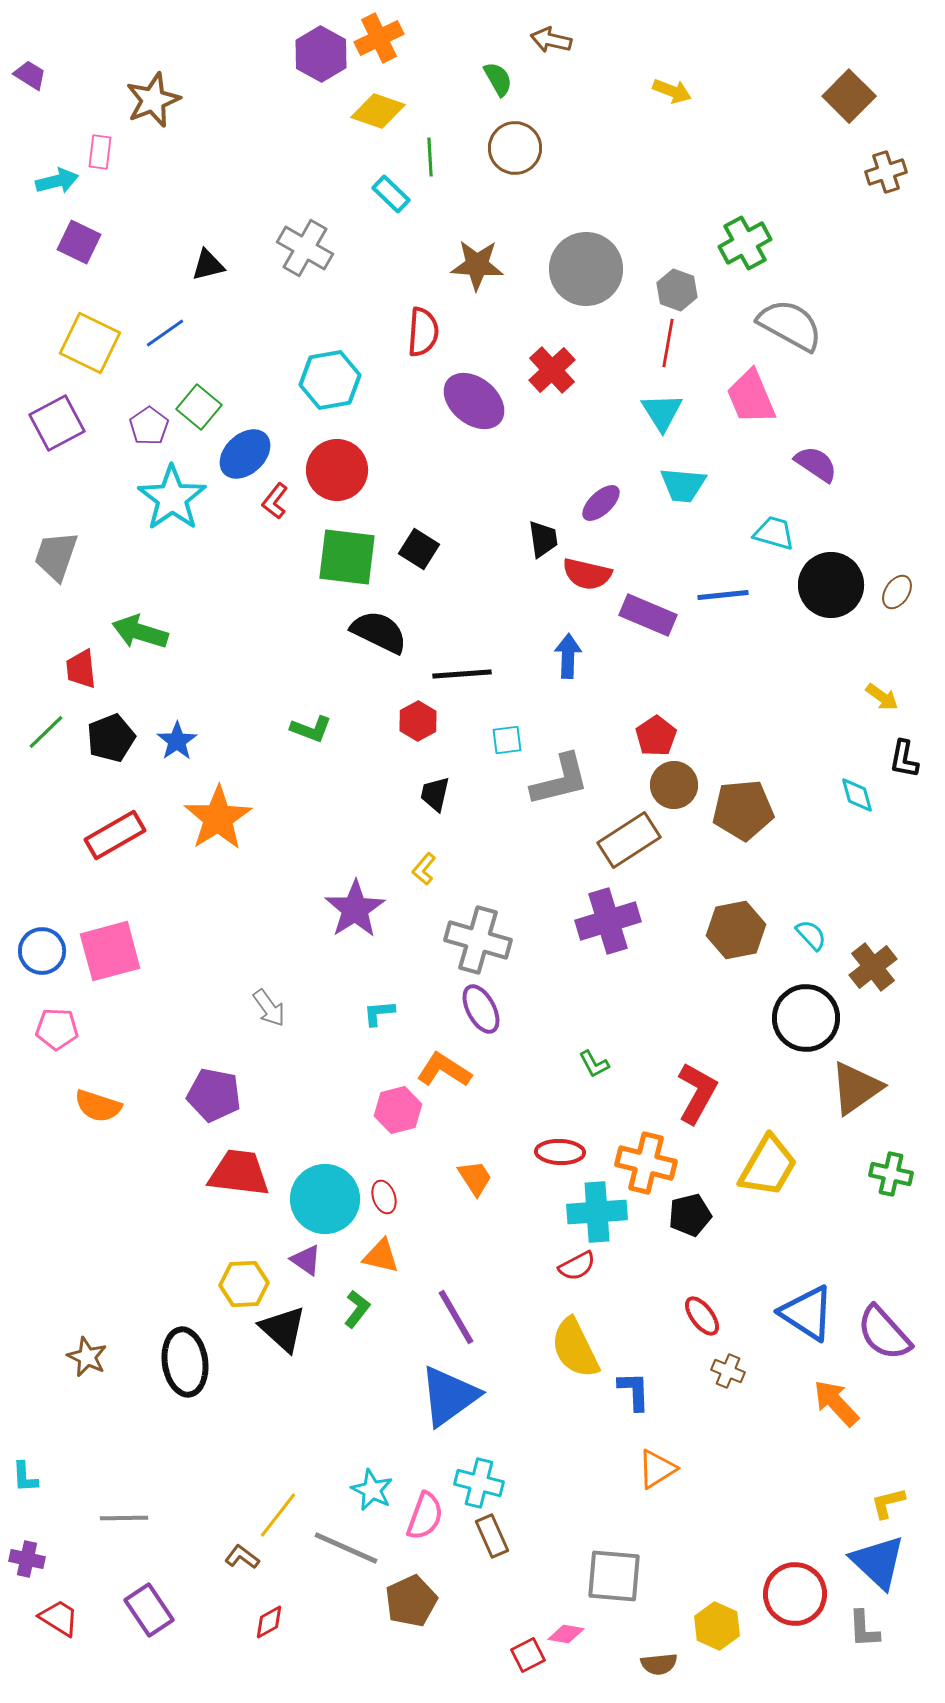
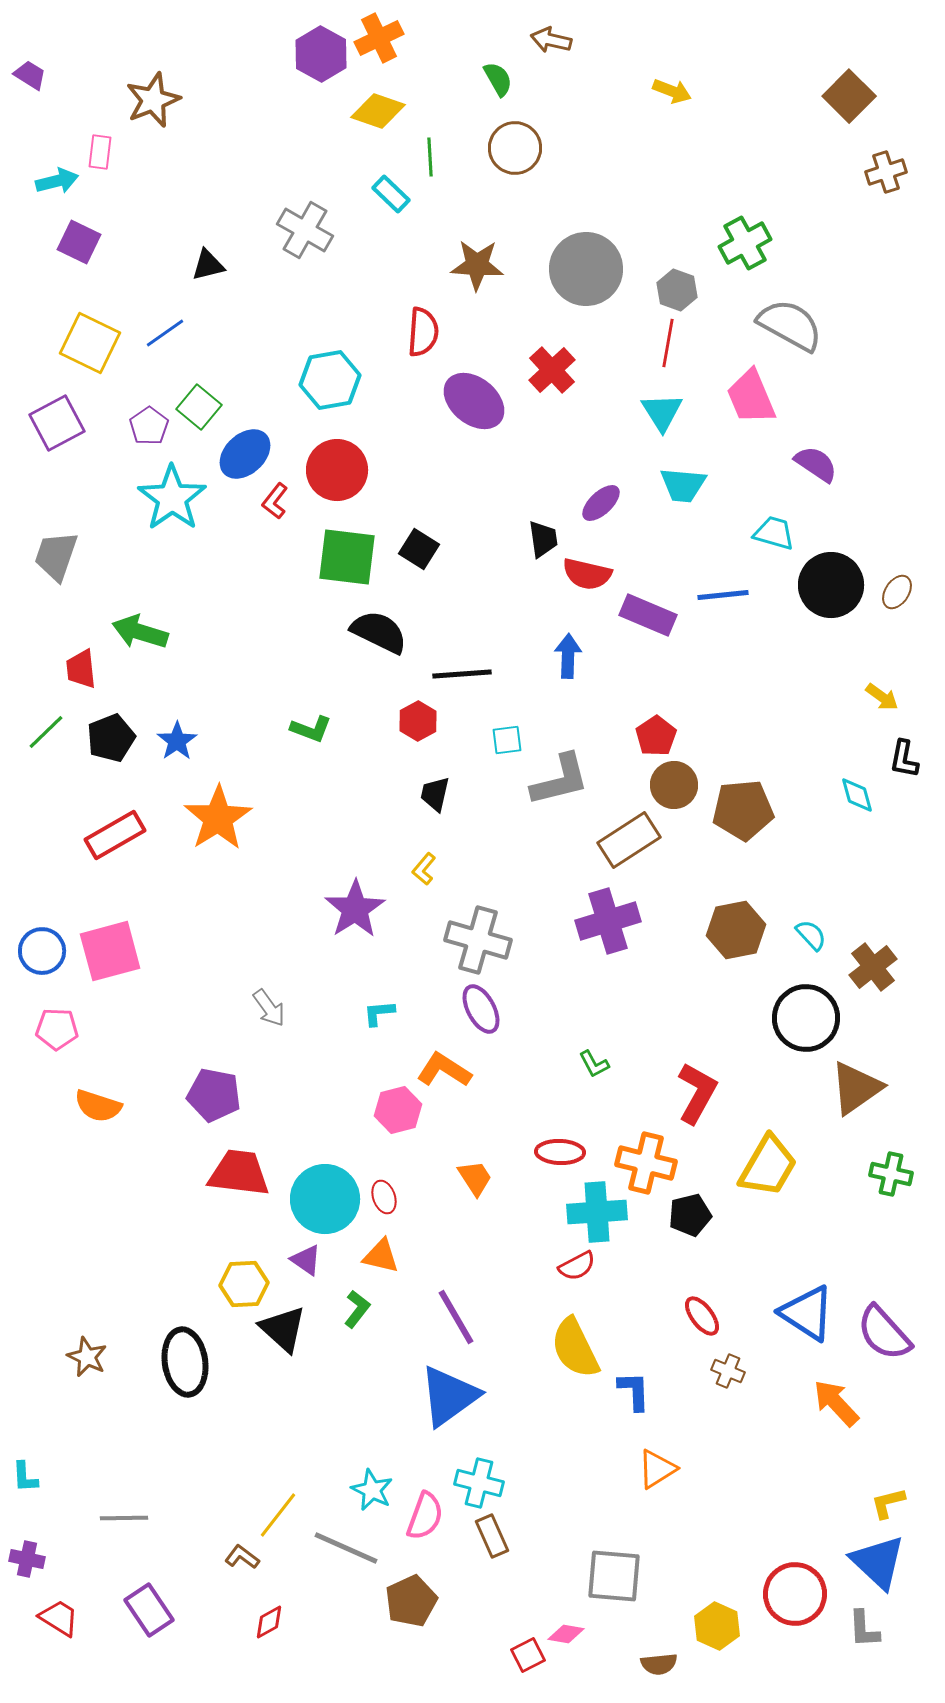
gray cross at (305, 248): moved 18 px up
